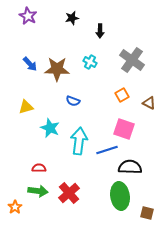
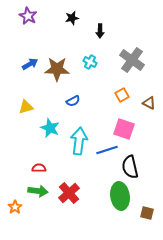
blue arrow: rotated 77 degrees counterclockwise
blue semicircle: rotated 48 degrees counterclockwise
black semicircle: rotated 105 degrees counterclockwise
